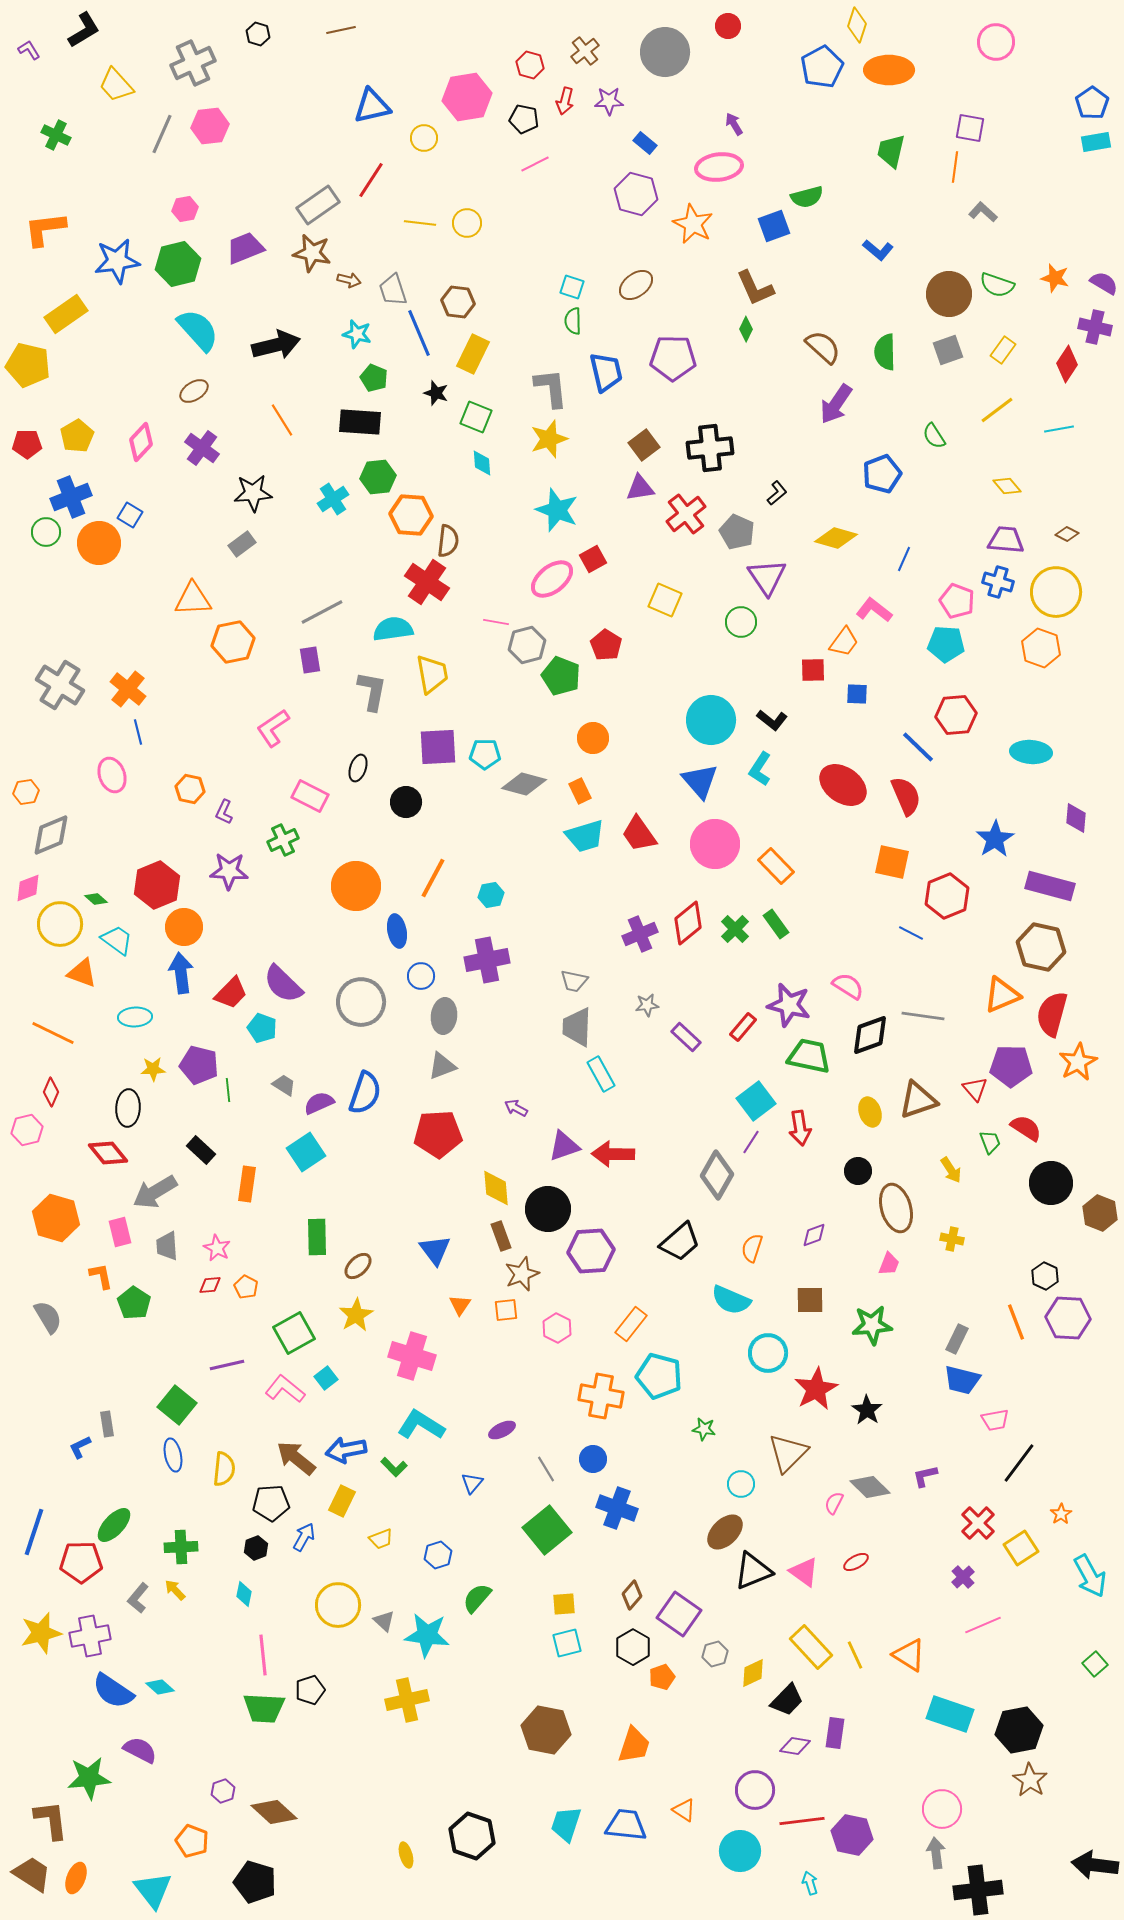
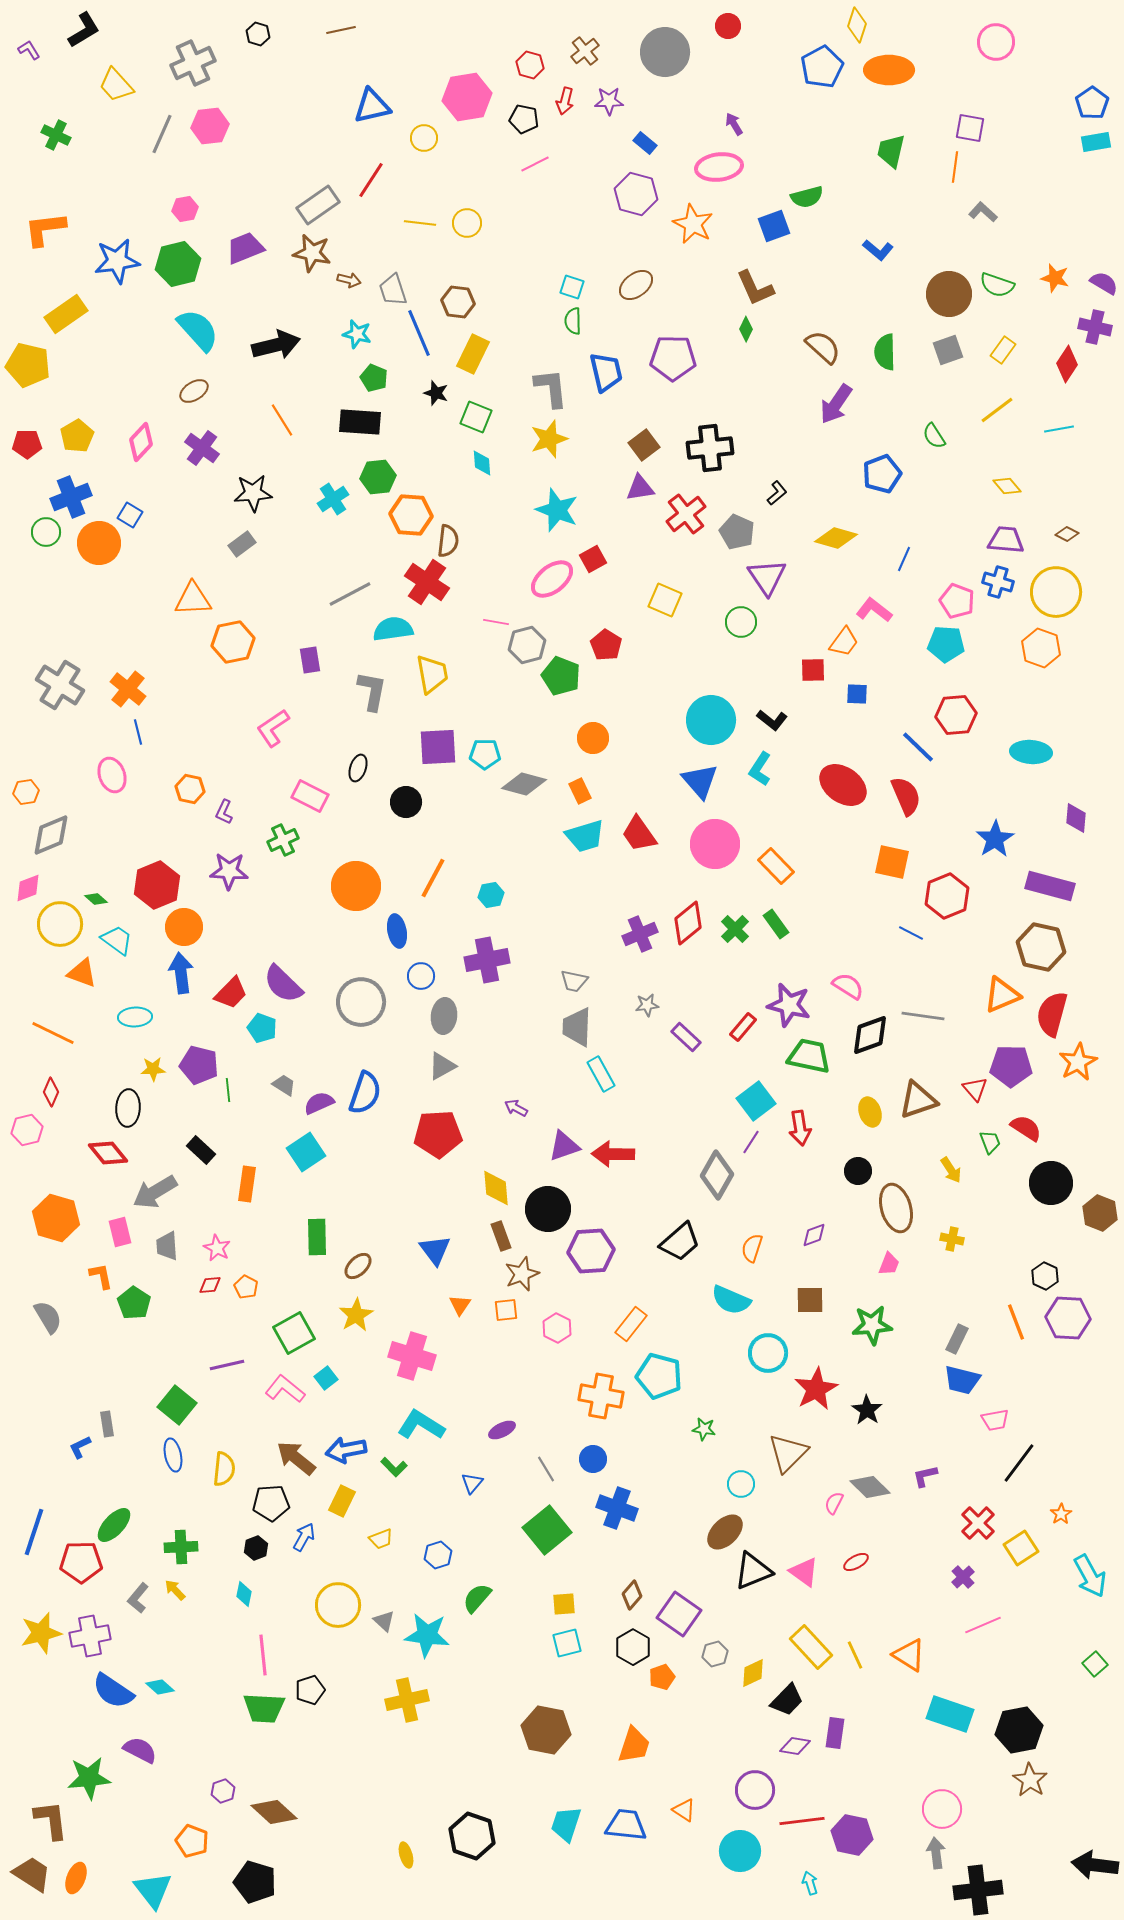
gray line at (322, 612): moved 28 px right, 18 px up
gray triangle at (442, 1066): rotated 8 degrees counterclockwise
